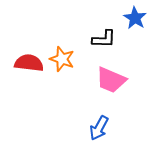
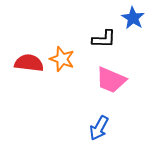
blue star: moved 2 px left
